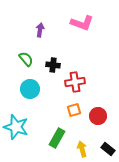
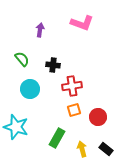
green semicircle: moved 4 px left
red cross: moved 3 px left, 4 px down
red circle: moved 1 px down
black rectangle: moved 2 px left
